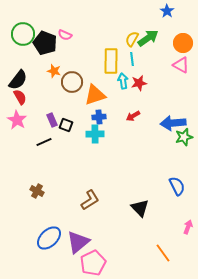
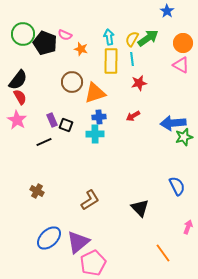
orange star: moved 27 px right, 22 px up
cyan arrow: moved 14 px left, 44 px up
orange triangle: moved 2 px up
